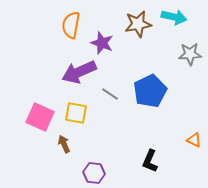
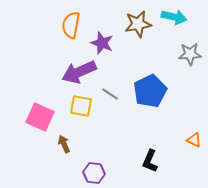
yellow square: moved 5 px right, 7 px up
